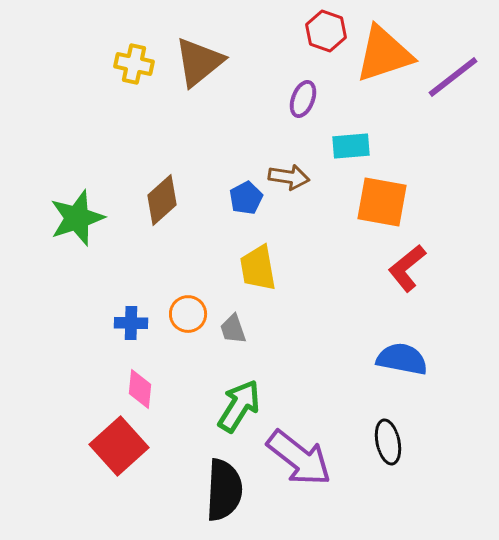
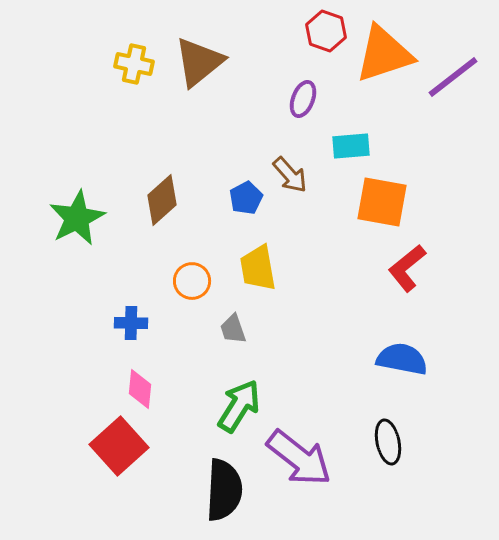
brown arrow: moved 1 px right, 2 px up; rotated 39 degrees clockwise
green star: rotated 8 degrees counterclockwise
orange circle: moved 4 px right, 33 px up
